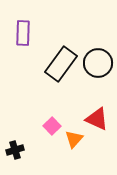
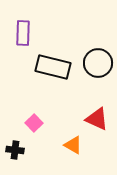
black rectangle: moved 8 px left, 3 px down; rotated 68 degrees clockwise
pink square: moved 18 px left, 3 px up
orange triangle: moved 1 px left, 6 px down; rotated 42 degrees counterclockwise
black cross: rotated 24 degrees clockwise
